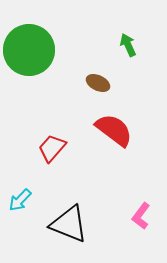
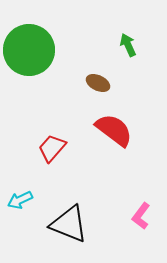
cyan arrow: rotated 20 degrees clockwise
